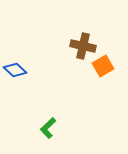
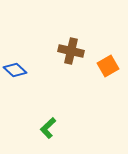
brown cross: moved 12 px left, 5 px down
orange square: moved 5 px right
